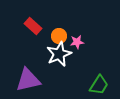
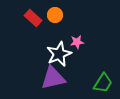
red rectangle: moved 8 px up
orange circle: moved 4 px left, 21 px up
purple triangle: moved 25 px right, 2 px up
green trapezoid: moved 4 px right, 2 px up
